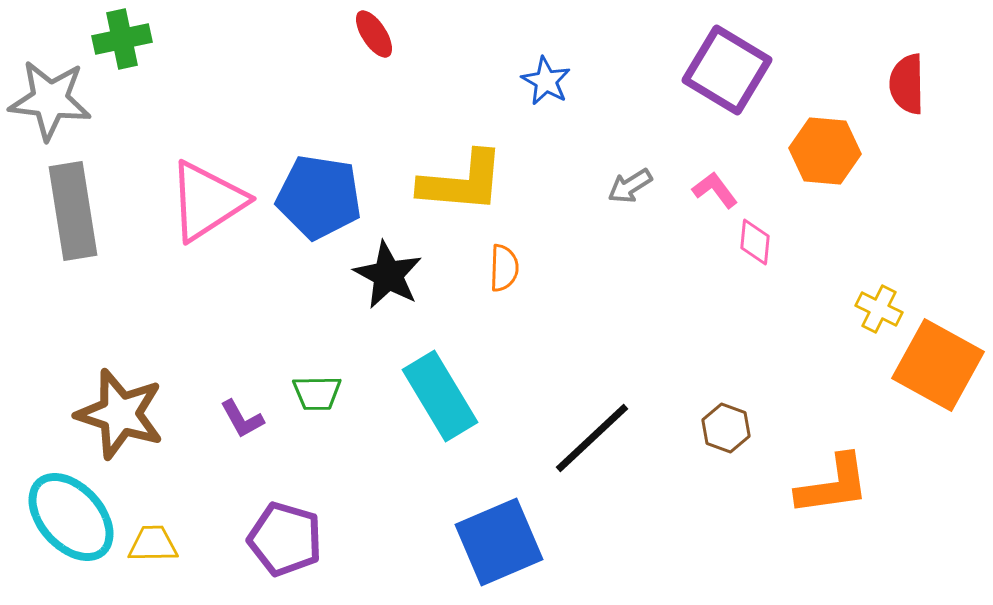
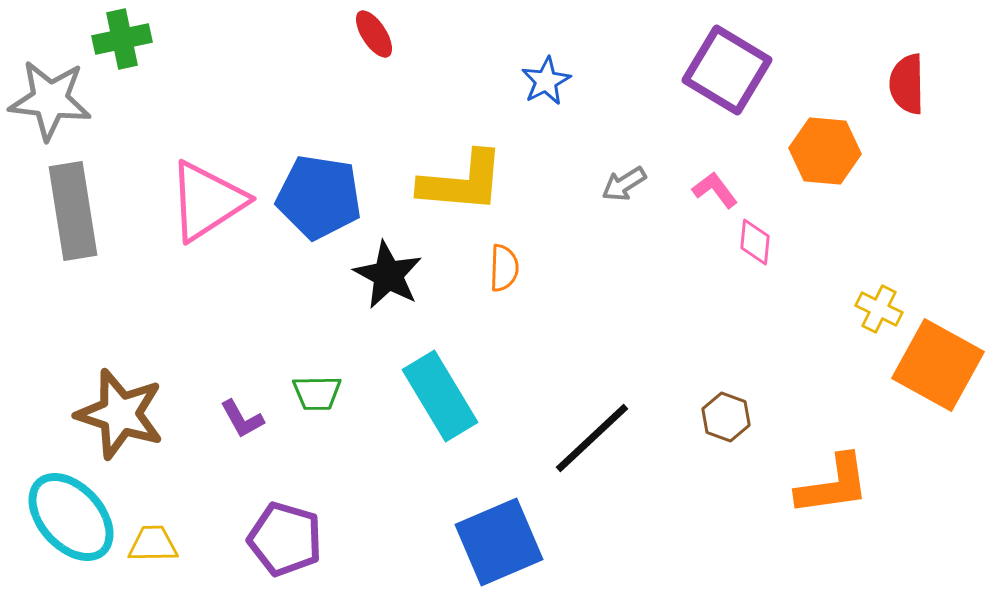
blue star: rotated 15 degrees clockwise
gray arrow: moved 6 px left, 2 px up
brown hexagon: moved 11 px up
